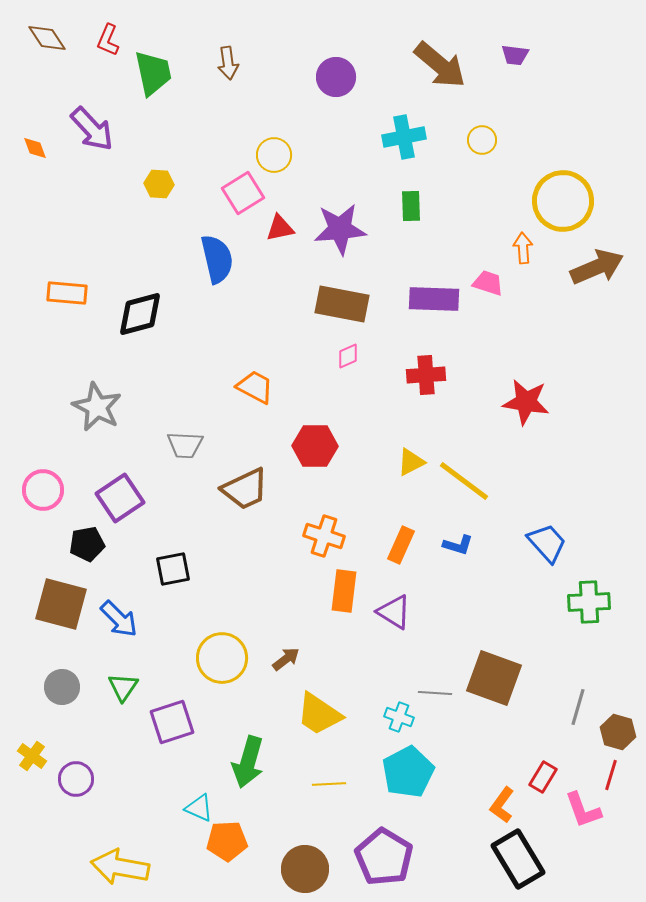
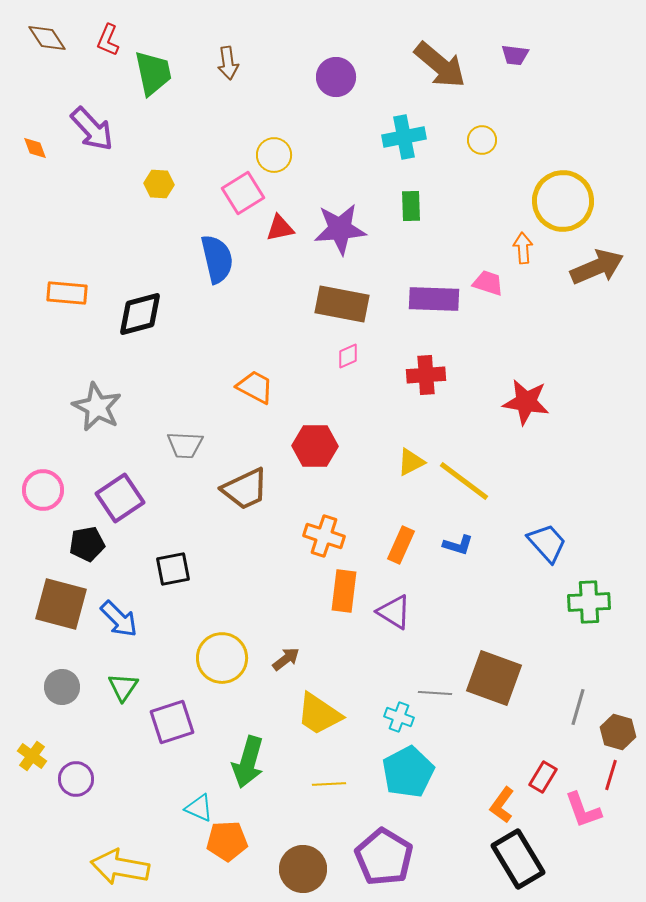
brown circle at (305, 869): moved 2 px left
